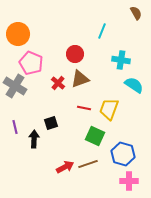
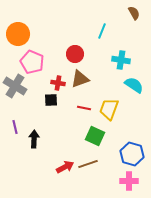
brown semicircle: moved 2 px left
pink pentagon: moved 1 px right, 1 px up
red cross: rotated 32 degrees counterclockwise
black square: moved 23 px up; rotated 16 degrees clockwise
blue hexagon: moved 9 px right
